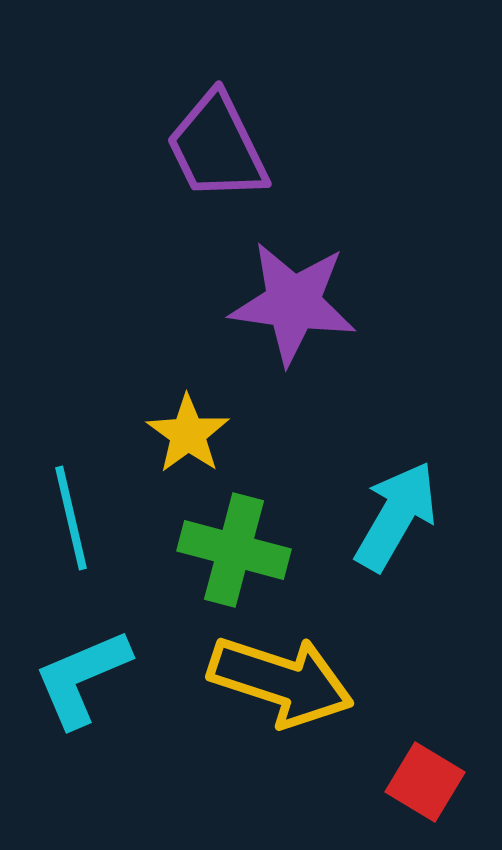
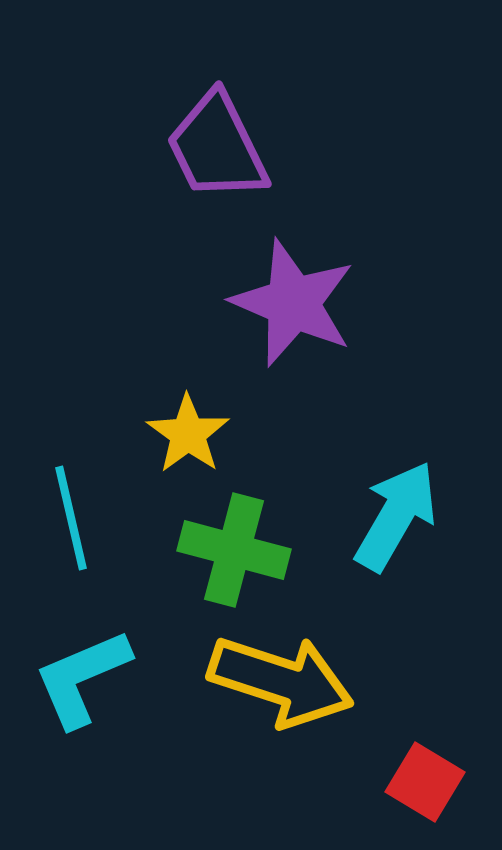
purple star: rotated 15 degrees clockwise
